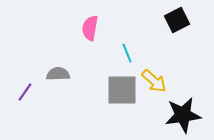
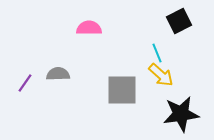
black square: moved 2 px right, 1 px down
pink semicircle: moved 1 px left; rotated 80 degrees clockwise
cyan line: moved 30 px right
yellow arrow: moved 7 px right, 6 px up
purple line: moved 9 px up
black star: moved 2 px left, 1 px up
